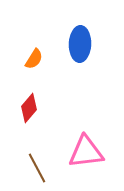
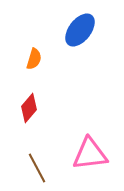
blue ellipse: moved 14 px up; rotated 36 degrees clockwise
orange semicircle: rotated 15 degrees counterclockwise
pink triangle: moved 4 px right, 2 px down
